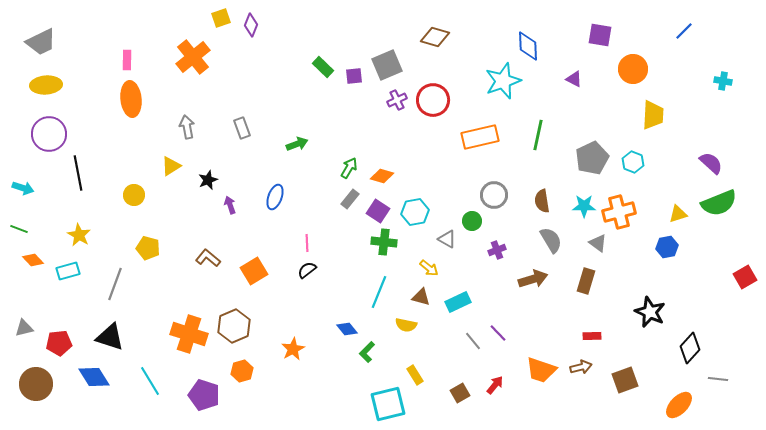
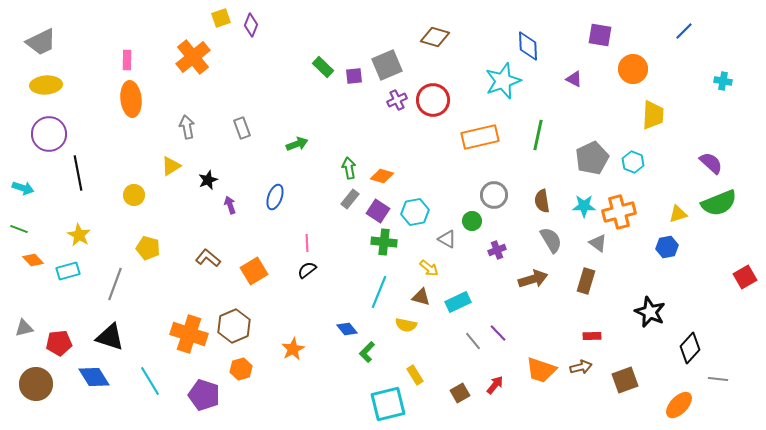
green arrow at (349, 168): rotated 40 degrees counterclockwise
orange hexagon at (242, 371): moved 1 px left, 2 px up
